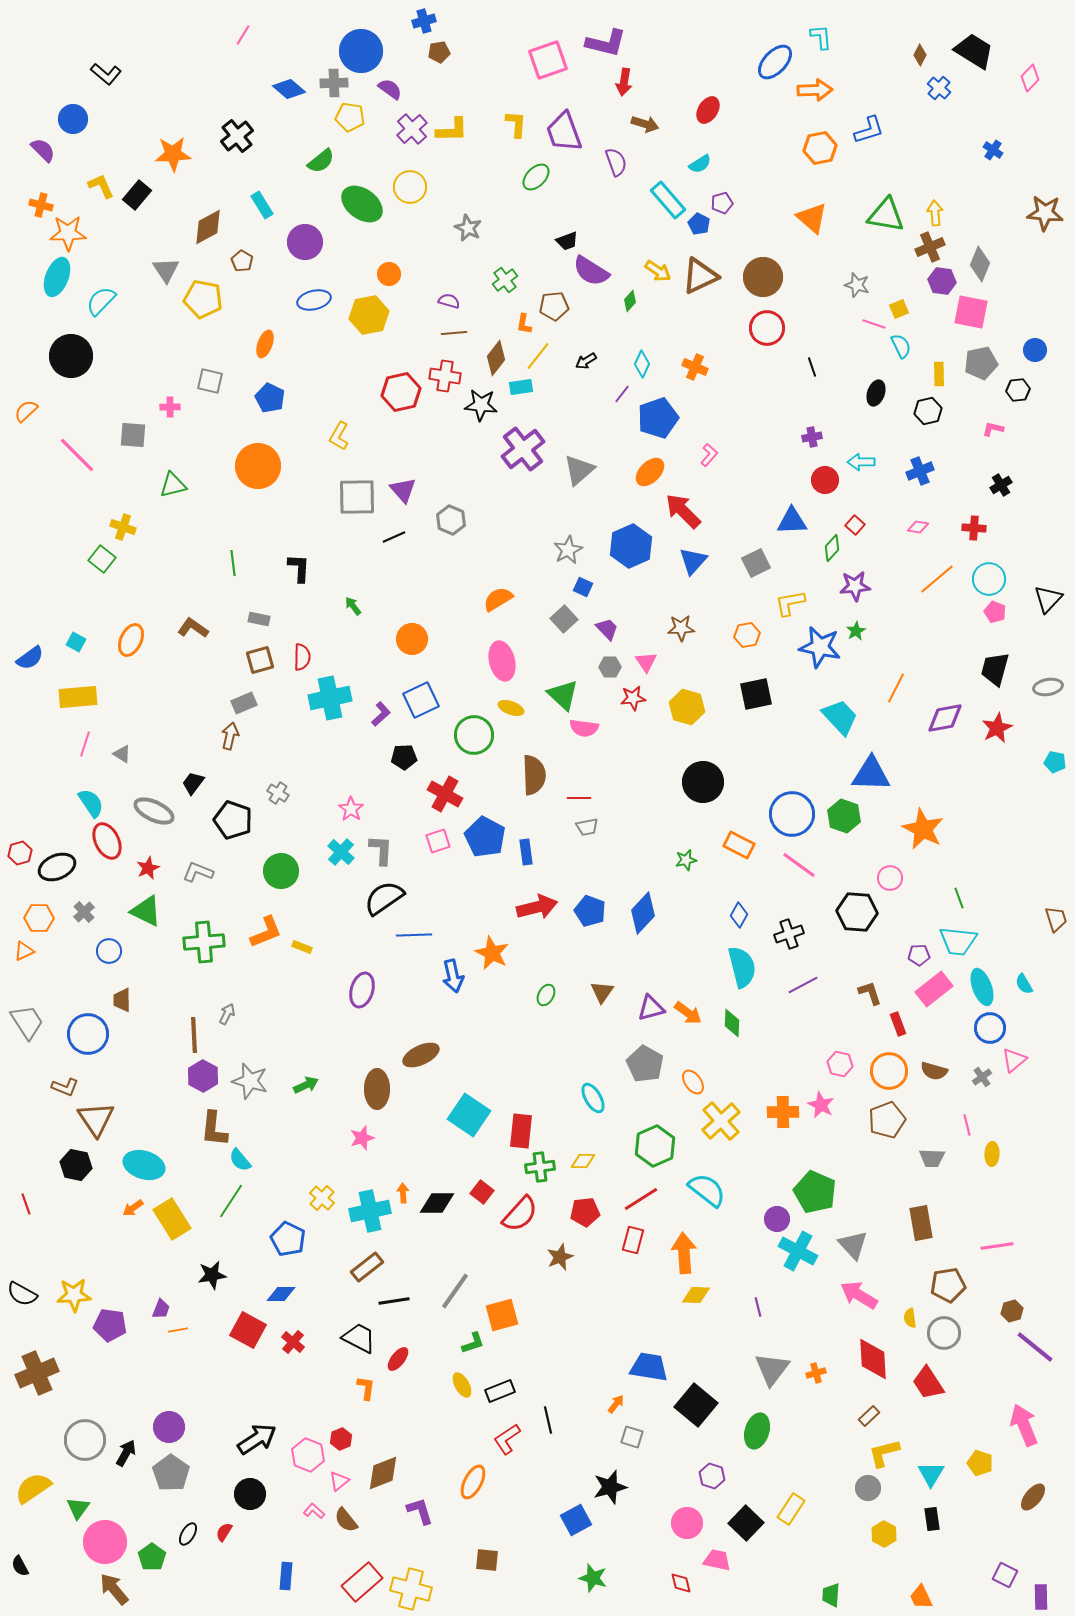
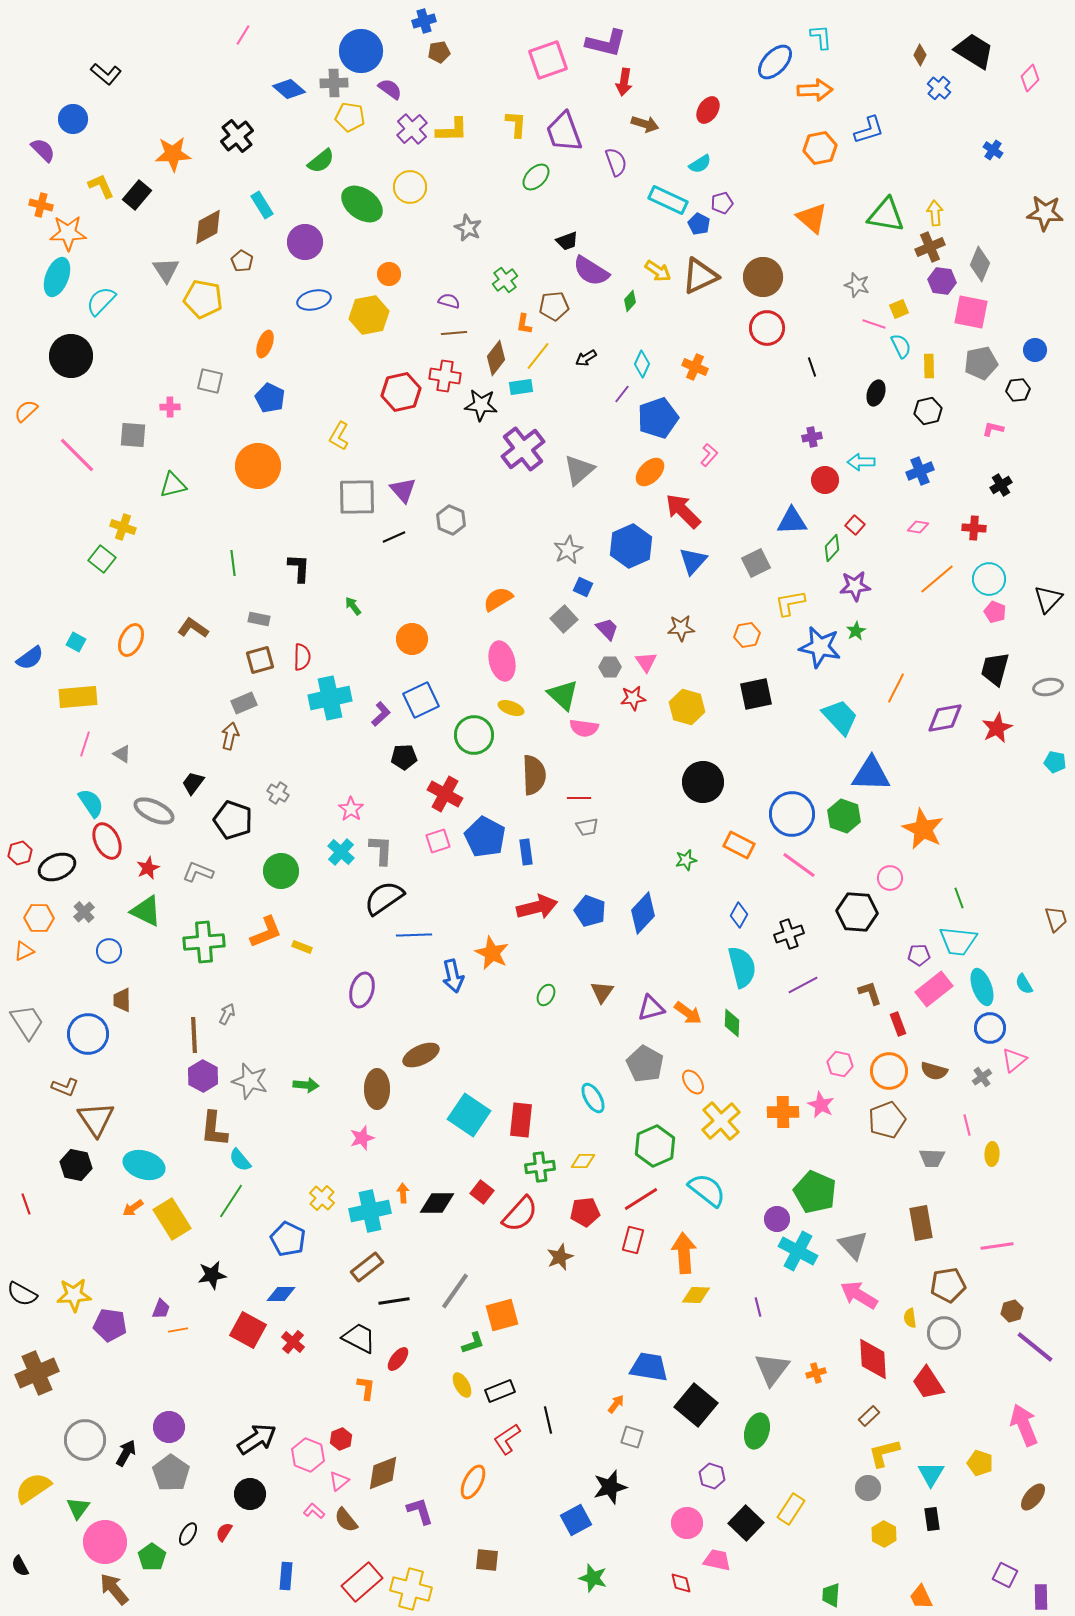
cyan rectangle at (668, 200): rotated 24 degrees counterclockwise
black arrow at (586, 361): moved 3 px up
yellow rectangle at (939, 374): moved 10 px left, 8 px up
green arrow at (306, 1085): rotated 30 degrees clockwise
red rectangle at (521, 1131): moved 11 px up
